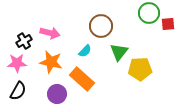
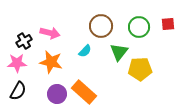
green circle: moved 10 px left, 14 px down
orange rectangle: moved 2 px right, 13 px down
